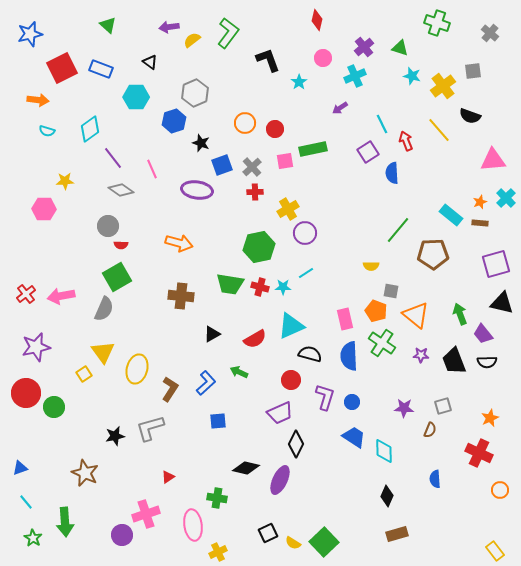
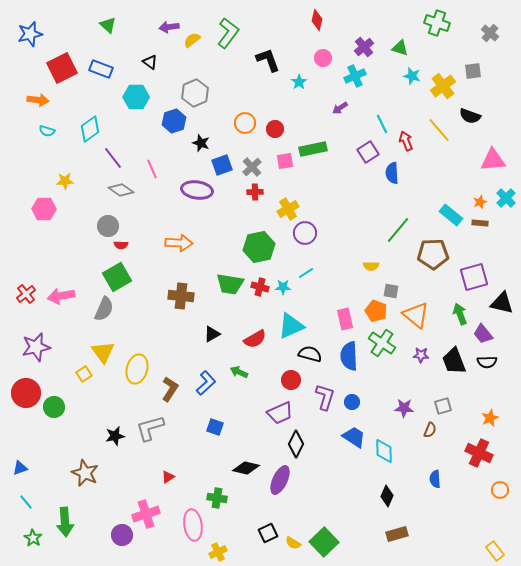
orange arrow at (179, 243): rotated 12 degrees counterclockwise
purple square at (496, 264): moved 22 px left, 13 px down
blue square at (218, 421): moved 3 px left, 6 px down; rotated 24 degrees clockwise
